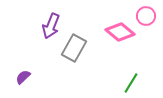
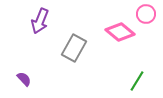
pink circle: moved 2 px up
purple arrow: moved 11 px left, 5 px up
purple semicircle: moved 1 px right, 2 px down; rotated 91 degrees clockwise
green line: moved 6 px right, 2 px up
